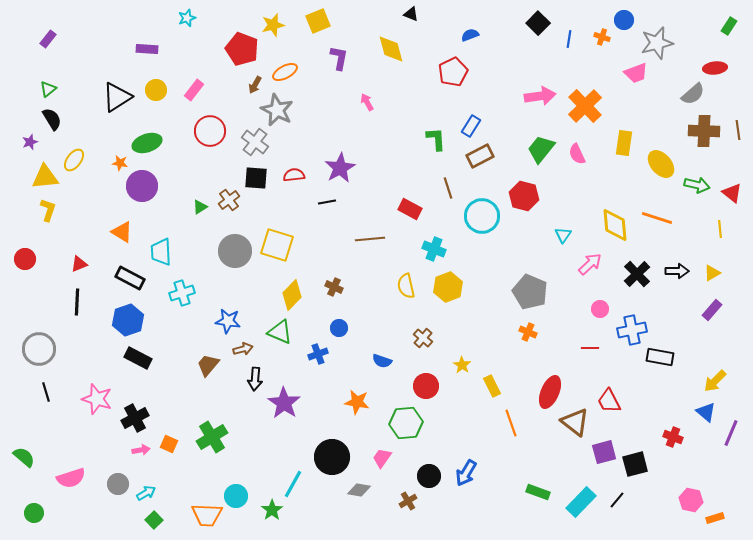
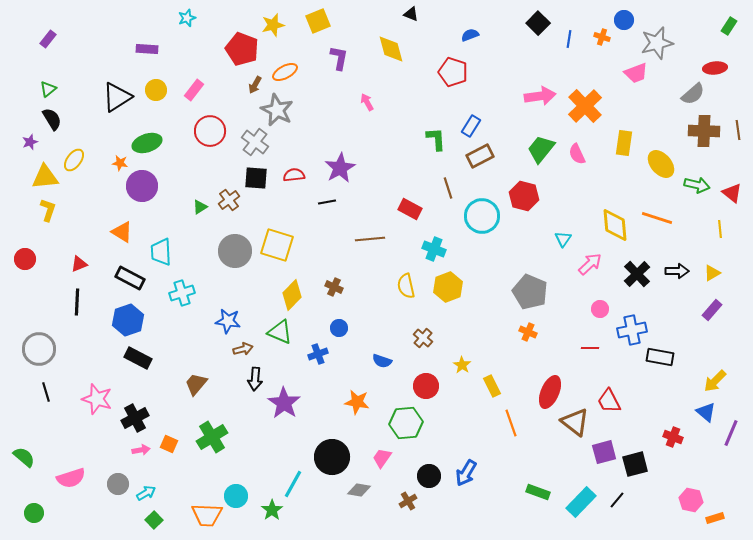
red pentagon at (453, 72): rotated 28 degrees counterclockwise
cyan triangle at (563, 235): moved 4 px down
brown trapezoid at (208, 365): moved 12 px left, 19 px down
